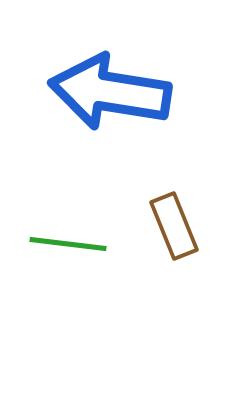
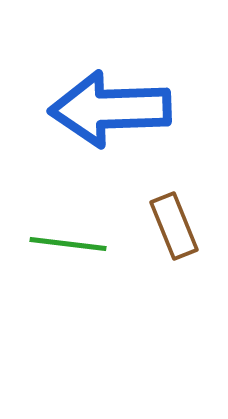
blue arrow: moved 17 px down; rotated 11 degrees counterclockwise
